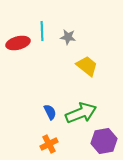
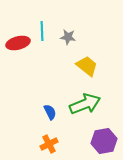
green arrow: moved 4 px right, 9 px up
